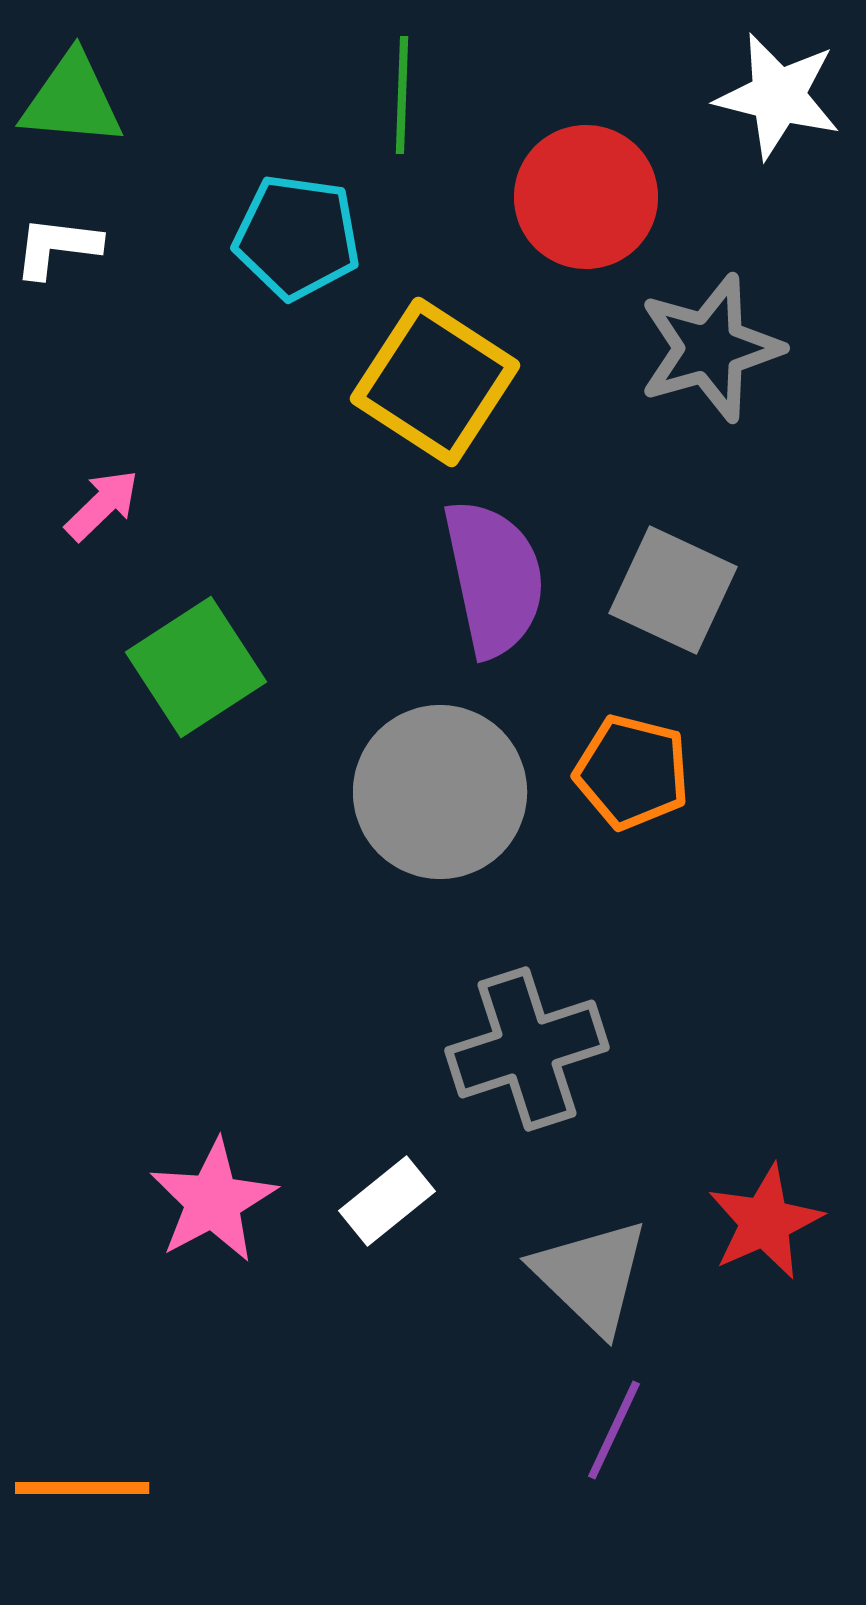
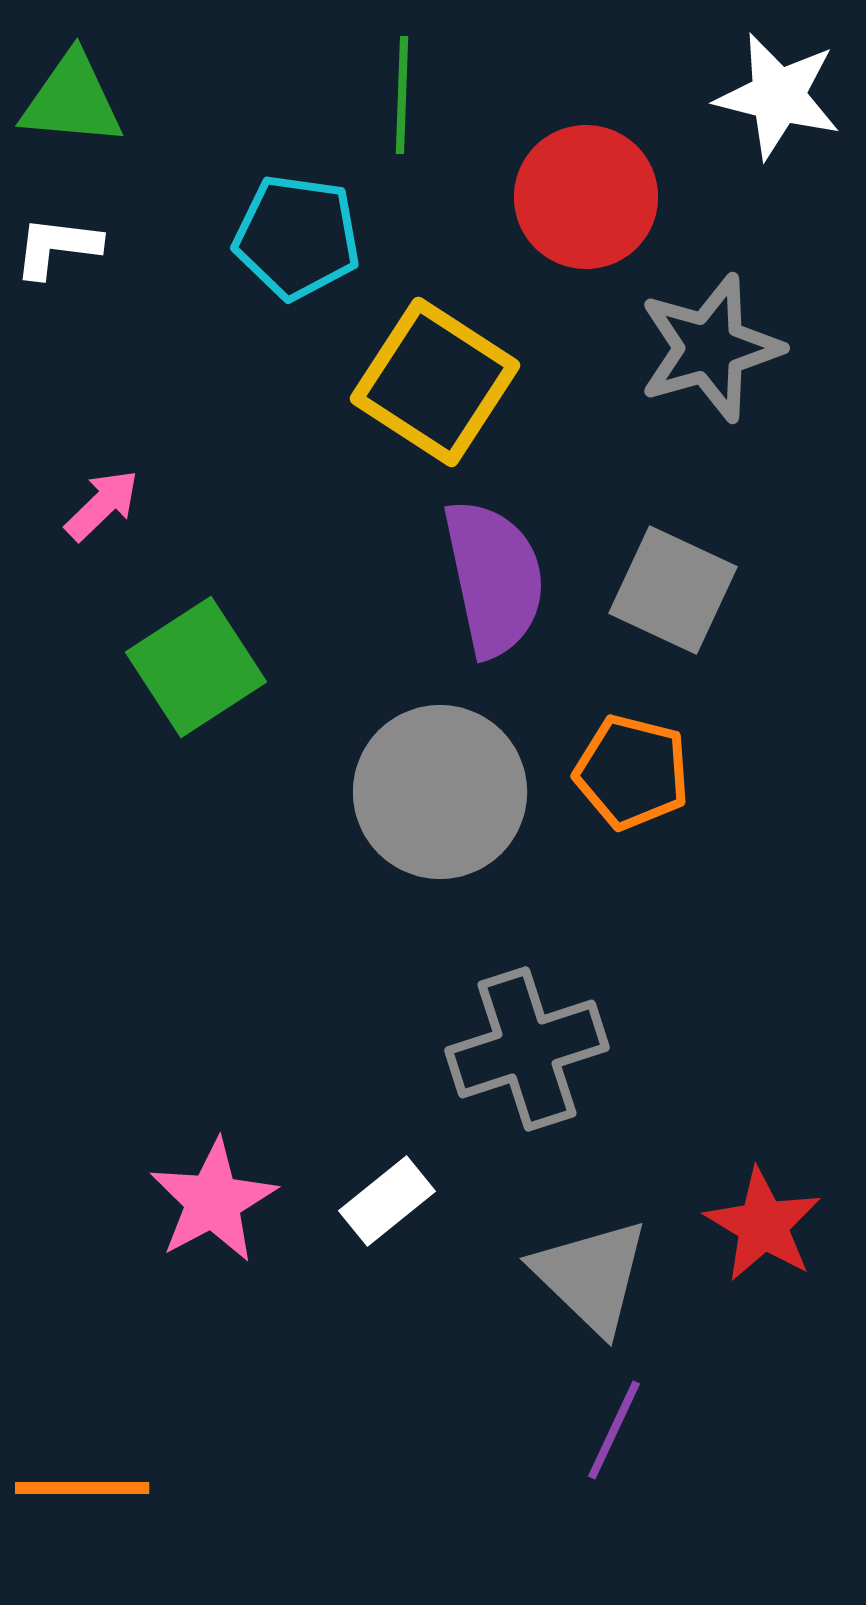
red star: moved 2 px left, 3 px down; rotated 17 degrees counterclockwise
